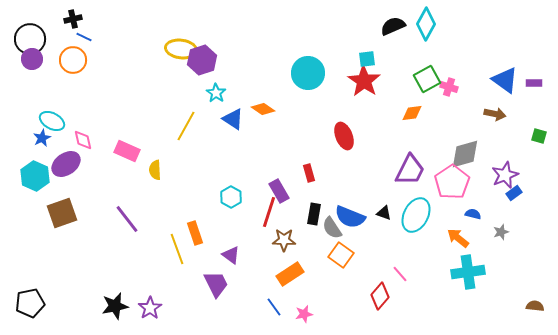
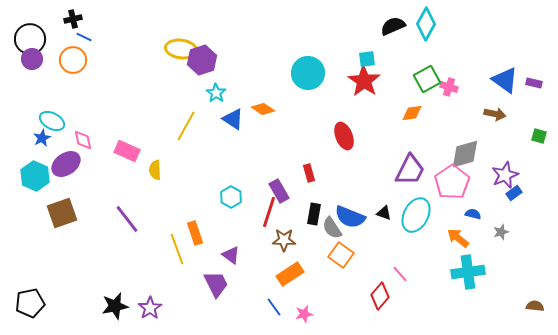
purple rectangle at (534, 83): rotated 14 degrees clockwise
